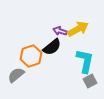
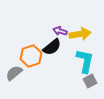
yellow arrow: moved 2 px right, 5 px down; rotated 20 degrees clockwise
gray semicircle: moved 2 px left, 2 px up
